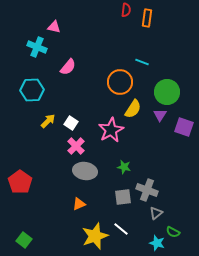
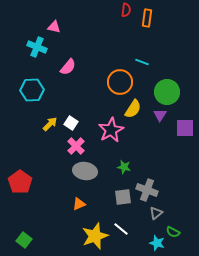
yellow arrow: moved 2 px right, 3 px down
purple square: moved 1 px right, 1 px down; rotated 18 degrees counterclockwise
